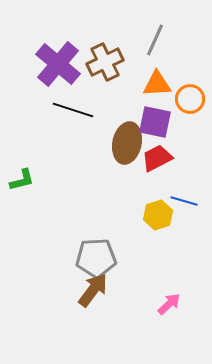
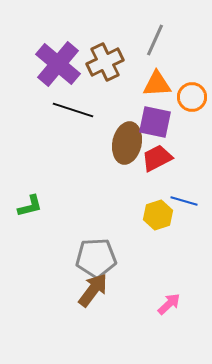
orange circle: moved 2 px right, 2 px up
green L-shape: moved 8 px right, 26 px down
